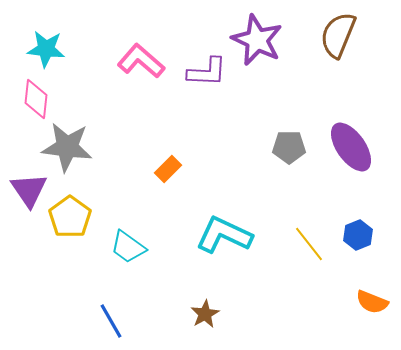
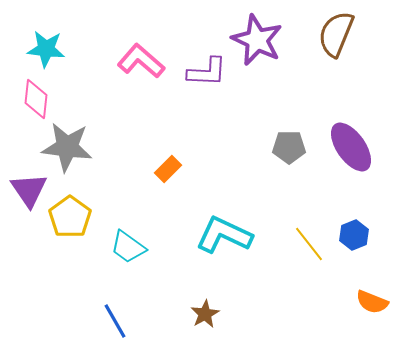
brown semicircle: moved 2 px left, 1 px up
blue hexagon: moved 4 px left
blue line: moved 4 px right
